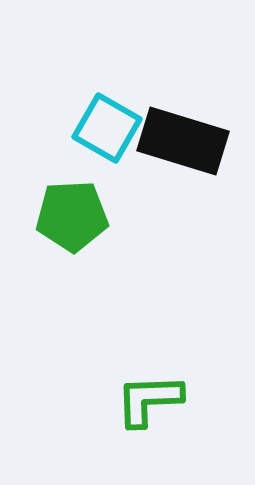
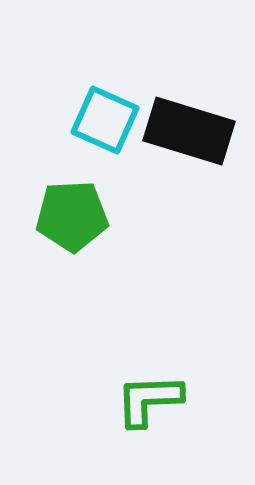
cyan square: moved 2 px left, 8 px up; rotated 6 degrees counterclockwise
black rectangle: moved 6 px right, 10 px up
